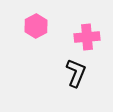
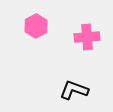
black L-shape: moved 2 px left, 17 px down; rotated 92 degrees counterclockwise
